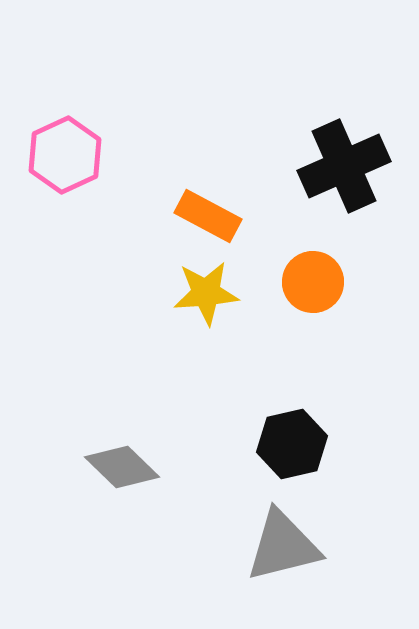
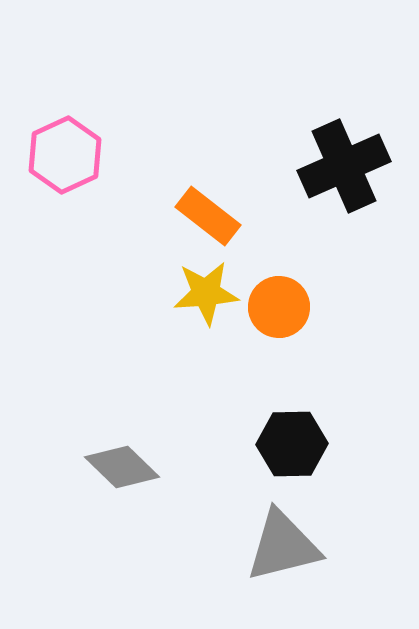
orange rectangle: rotated 10 degrees clockwise
orange circle: moved 34 px left, 25 px down
black hexagon: rotated 12 degrees clockwise
